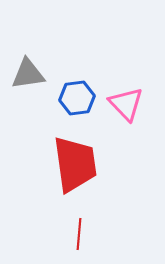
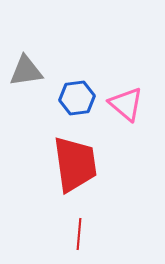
gray triangle: moved 2 px left, 3 px up
pink triangle: rotated 6 degrees counterclockwise
